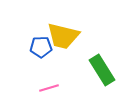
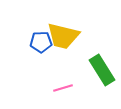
blue pentagon: moved 5 px up
pink line: moved 14 px right
